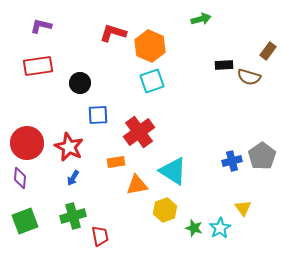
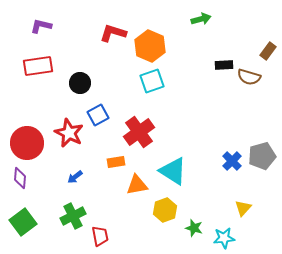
blue square: rotated 25 degrees counterclockwise
red star: moved 14 px up
gray pentagon: rotated 20 degrees clockwise
blue cross: rotated 30 degrees counterclockwise
blue arrow: moved 2 px right, 1 px up; rotated 21 degrees clockwise
yellow triangle: rotated 18 degrees clockwise
green cross: rotated 10 degrees counterclockwise
green square: moved 2 px left, 1 px down; rotated 16 degrees counterclockwise
cyan star: moved 4 px right, 10 px down; rotated 25 degrees clockwise
